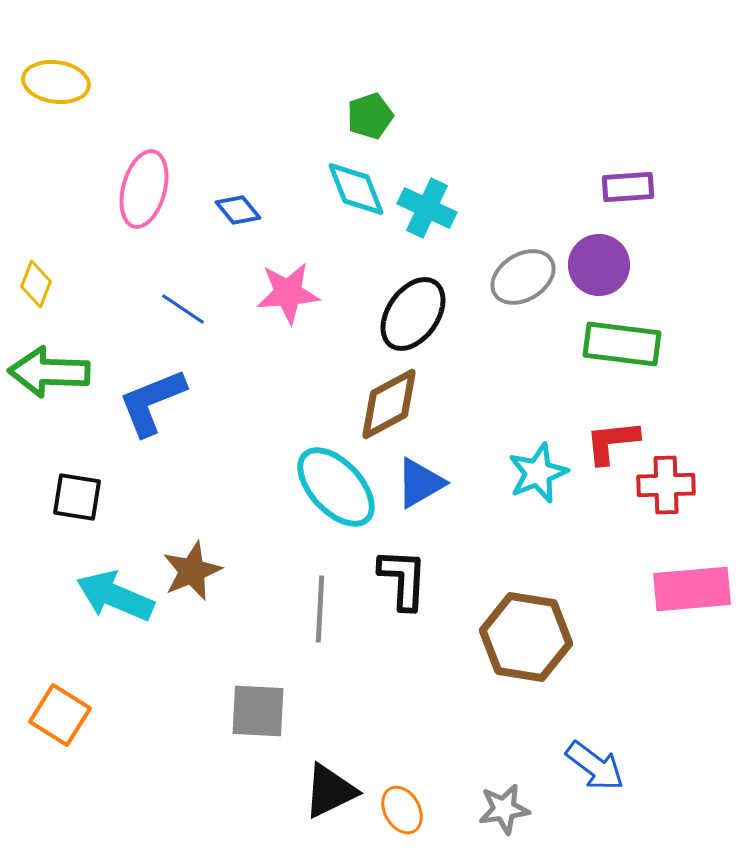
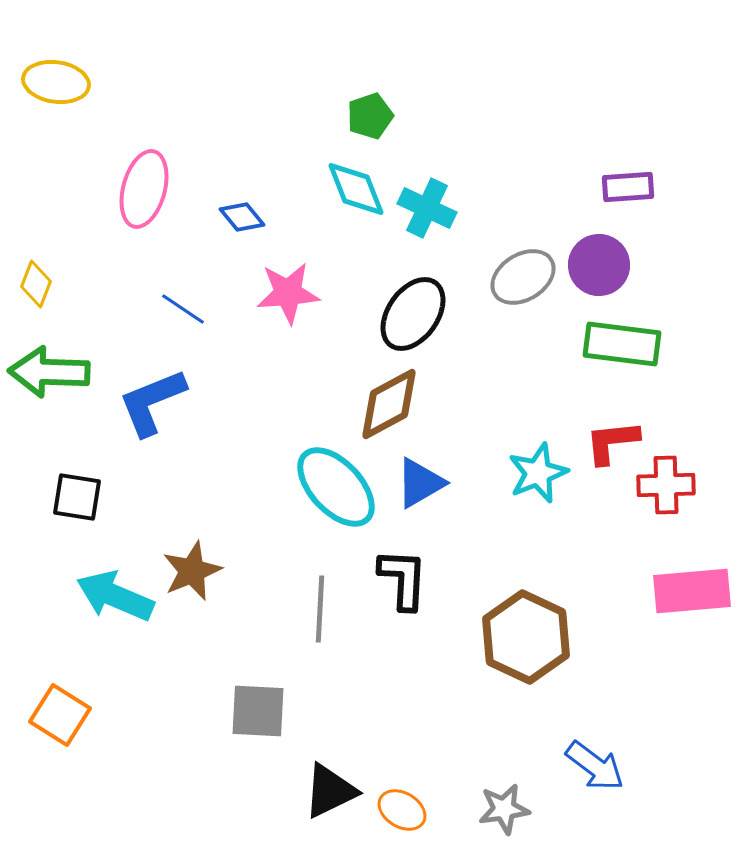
blue diamond: moved 4 px right, 7 px down
pink rectangle: moved 2 px down
brown hexagon: rotated 16 degrees clockwise
orange ellipse: rotated 30 degrees counterclockwise
